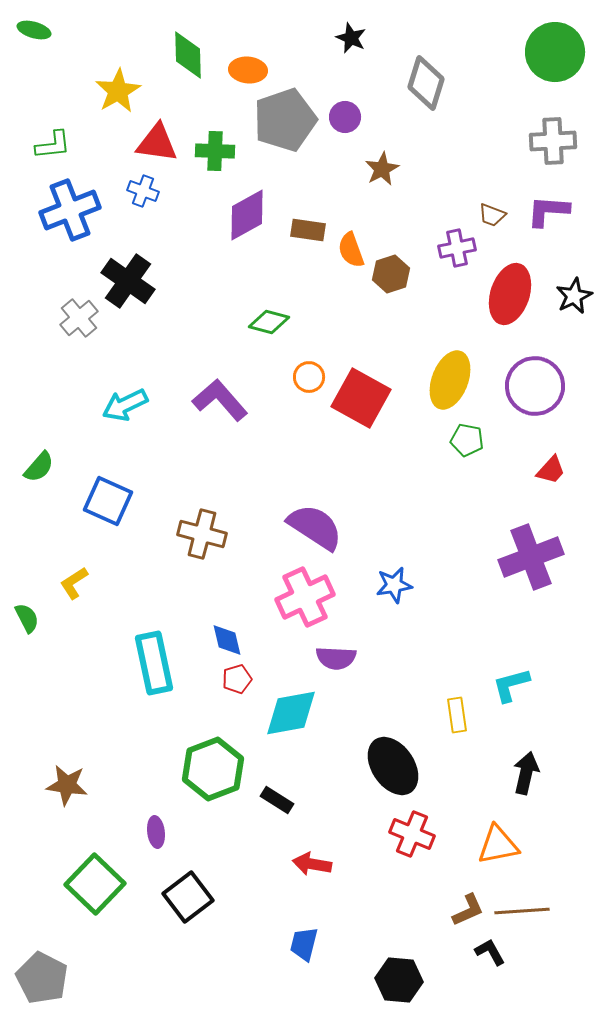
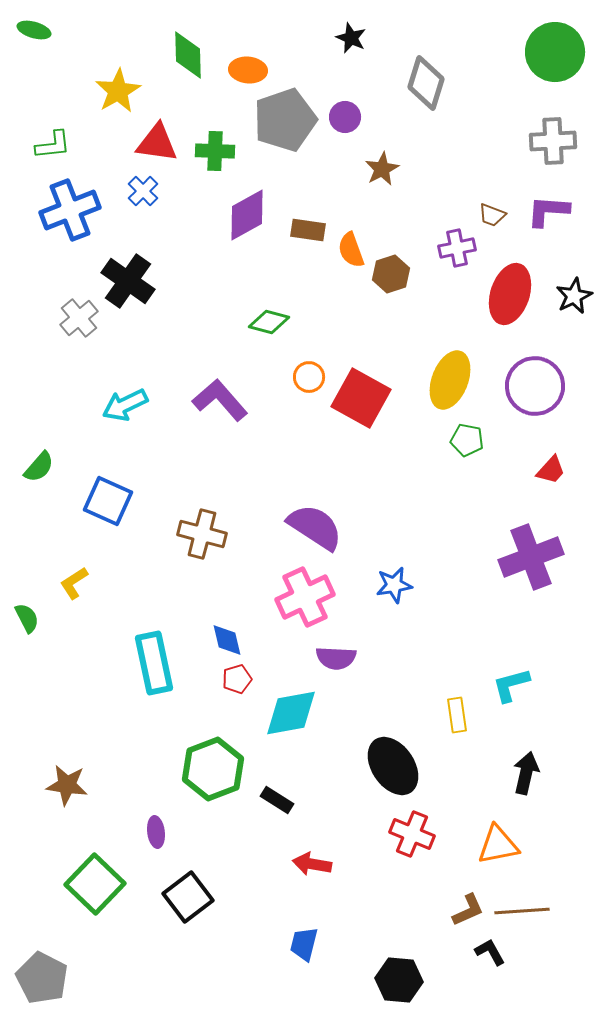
blue cross at (143, 191): rotated 24 degrees clockwise
